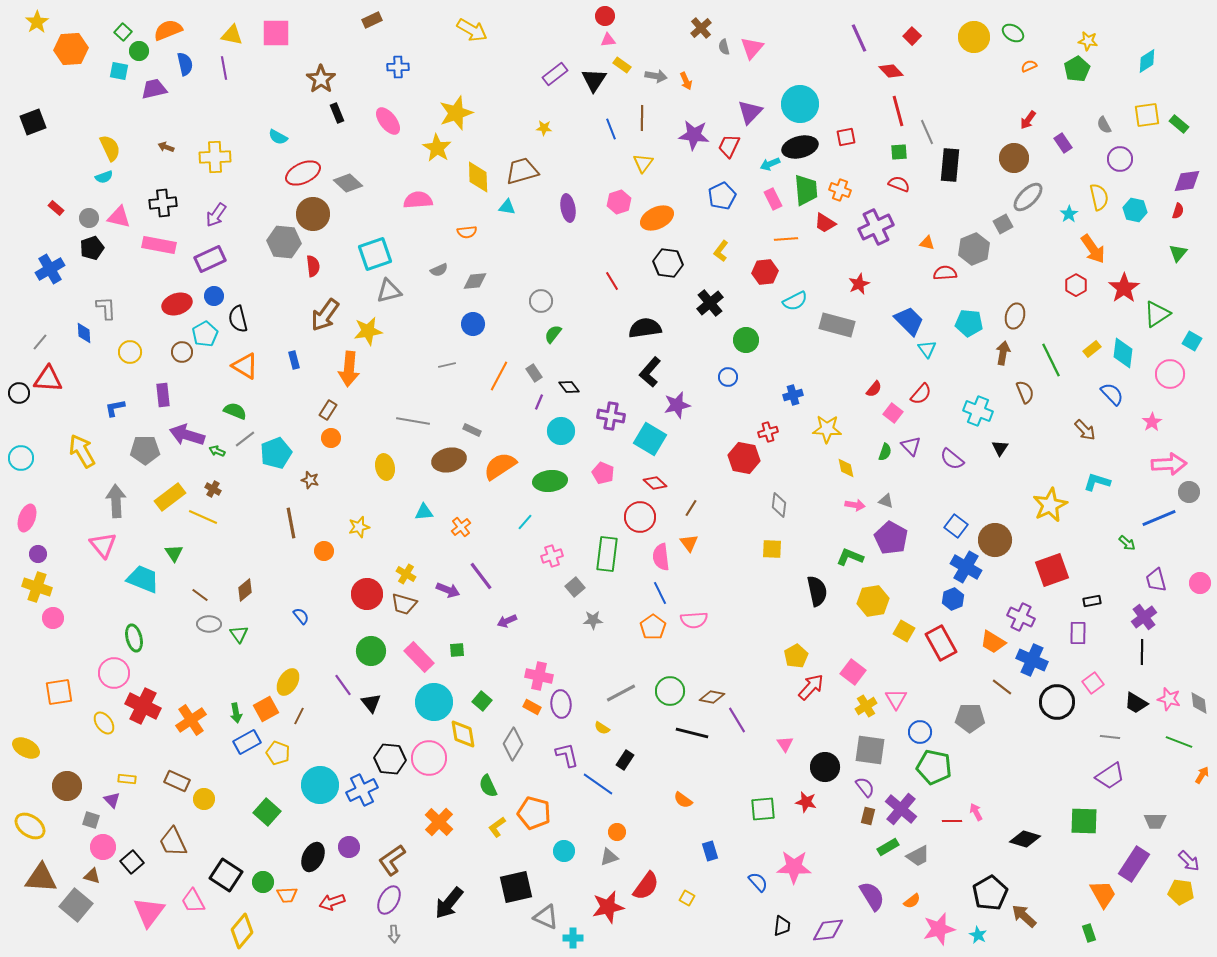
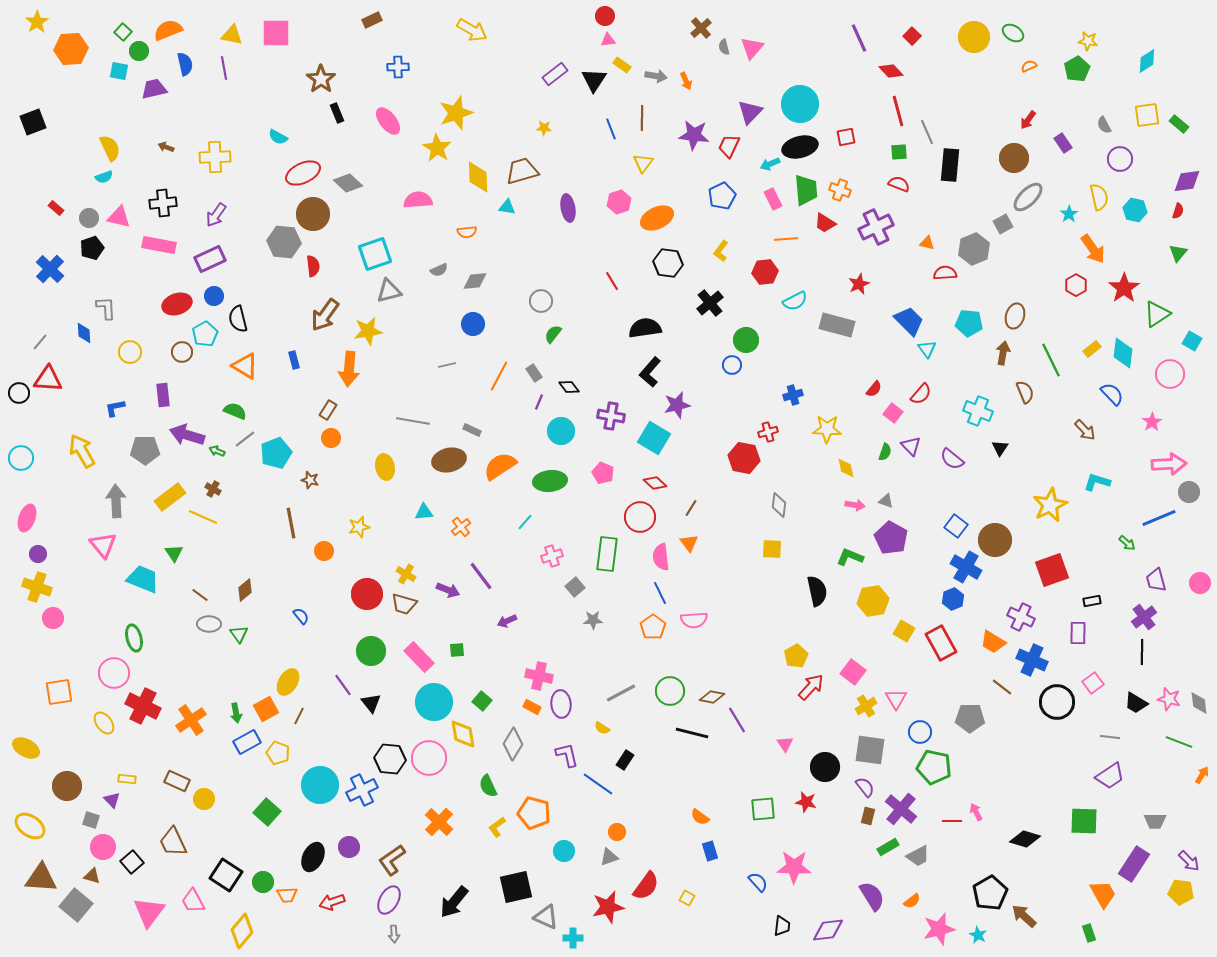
blue cross at (50, 269): rotated 16 degrees counterclockwise
blue circle at (728, 377): moved 4 px right, 12 px up
cyan square at (650, 439): moved 4 px right, 1 px up
orange semicircle at (683, 800): moved 17 px right, 17 px down
black arrow at (449, 903): moved 5 px right, 1 px up
